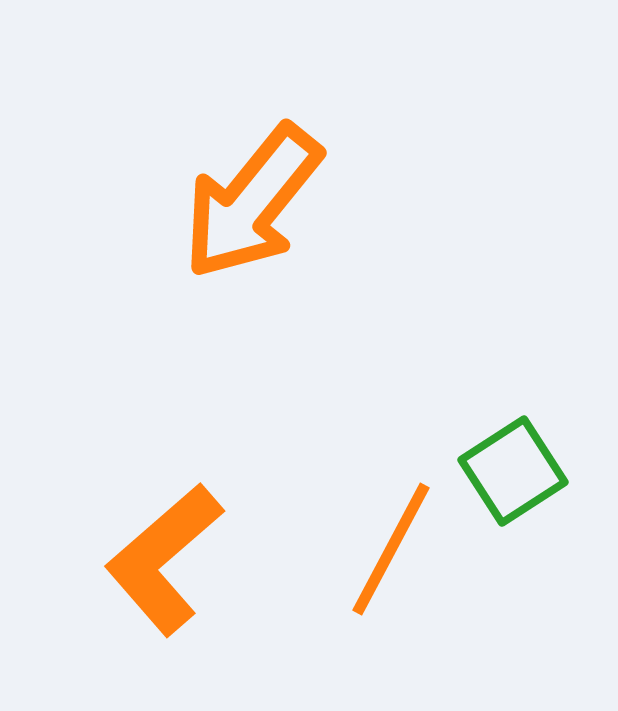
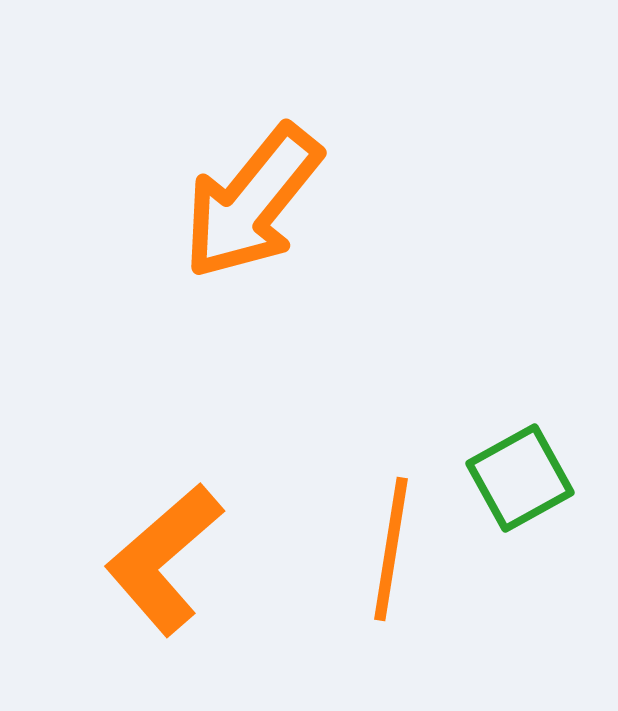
green square: moved 7 px right, 7 px down; rotated 4 degrees clockwise
orange line: rotated 19 degrees counterclockwise
